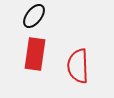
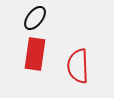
black ellipse: moved 1 px right, 2 px down
